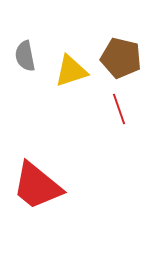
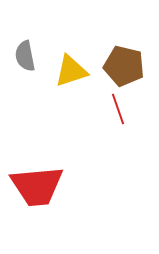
brown pentagon: moved 3 px right, 8 px down
red line: moved 1 px left
red trapezoid: rotated 44 degrees counterclockwise
